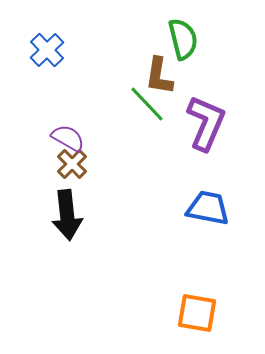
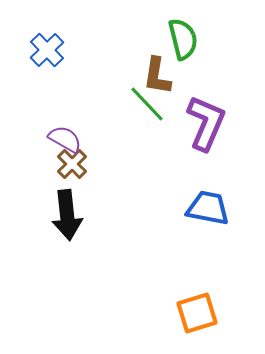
brown L-shape: moved 2 px left
purple semicircle: moved 3 px left, 1 px down
orange square: rotated 27 degrees counterclockwise
